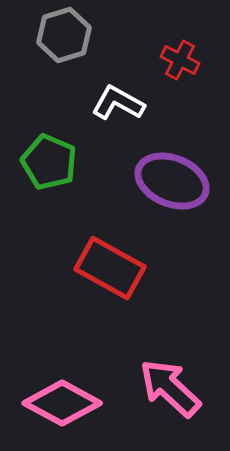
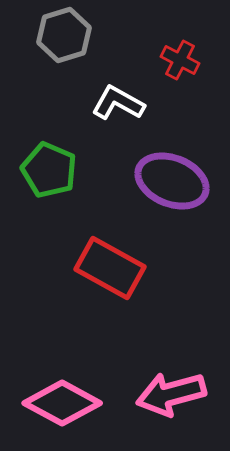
green pentagon: moved 8 px down
pink arrow: moved 1 px right, 6 px down; rotated 58 degrees counterclockwise
